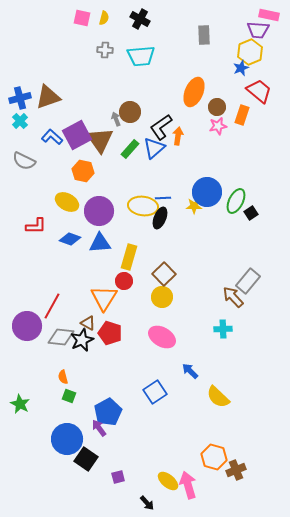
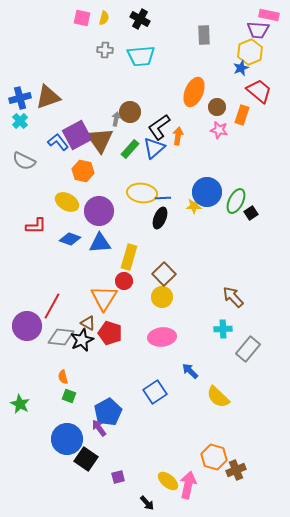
gray arrow at (116, 119): rotated 32 degrees clockwise
pink star at (218, 126): moved 1 px right, 4 px down; rotated 24 degrees clockwise
black L-shape at (161, 127): moved 2 px left
blue L-shape at (52, 137): moved 6 px right, 5 px down; rotated 10 degrees clockwise
yellow ellipse at (143, 206): moved 1 px left, 13 px up
gray rectangle at (248, 281): moved 68 px down
pink ellipse at (162, 337): rotated 36 degrees counterclockwise
pink arrow at (188, 485): rotated 28 degrees clockwise
